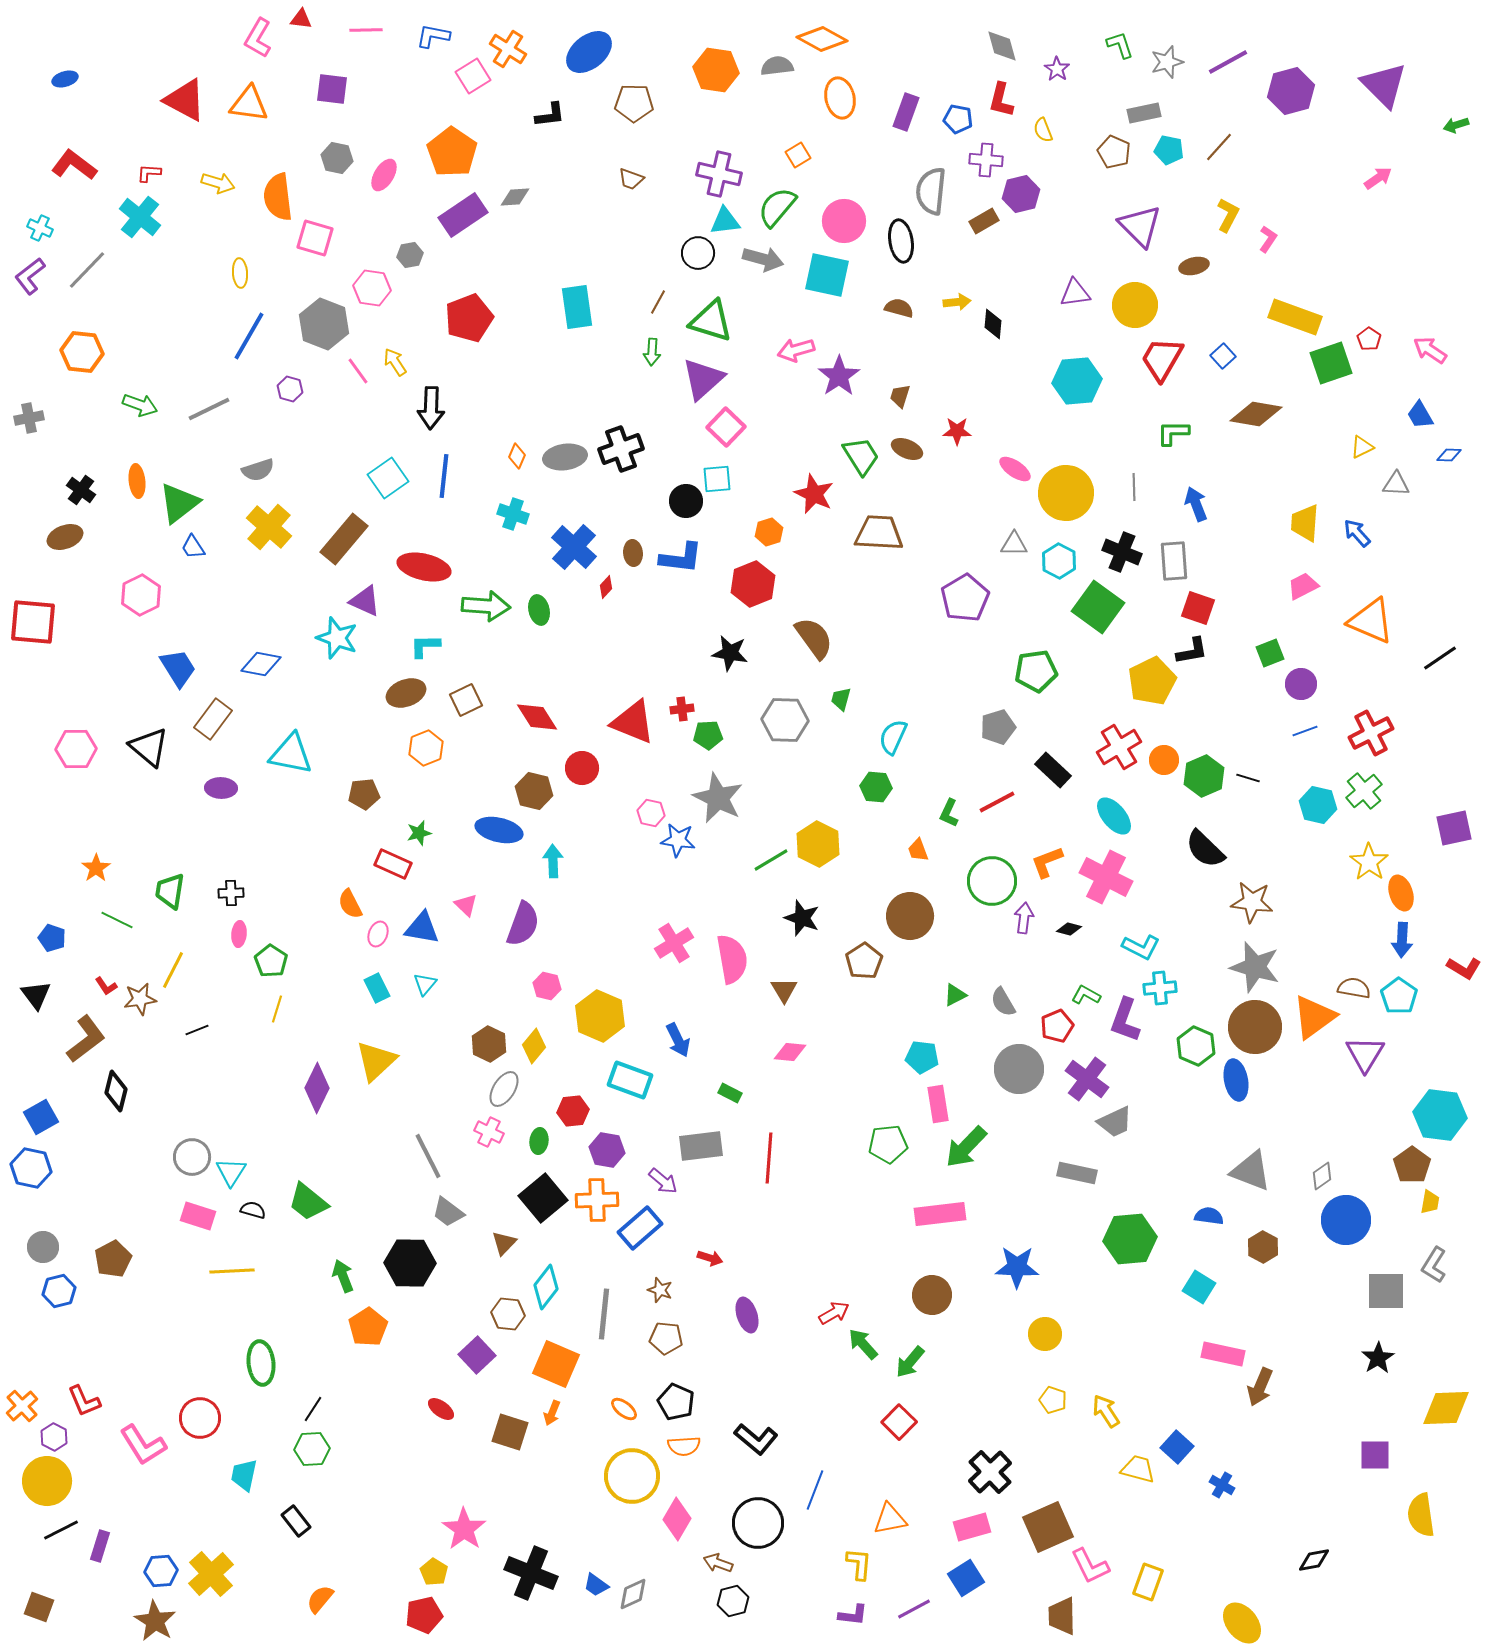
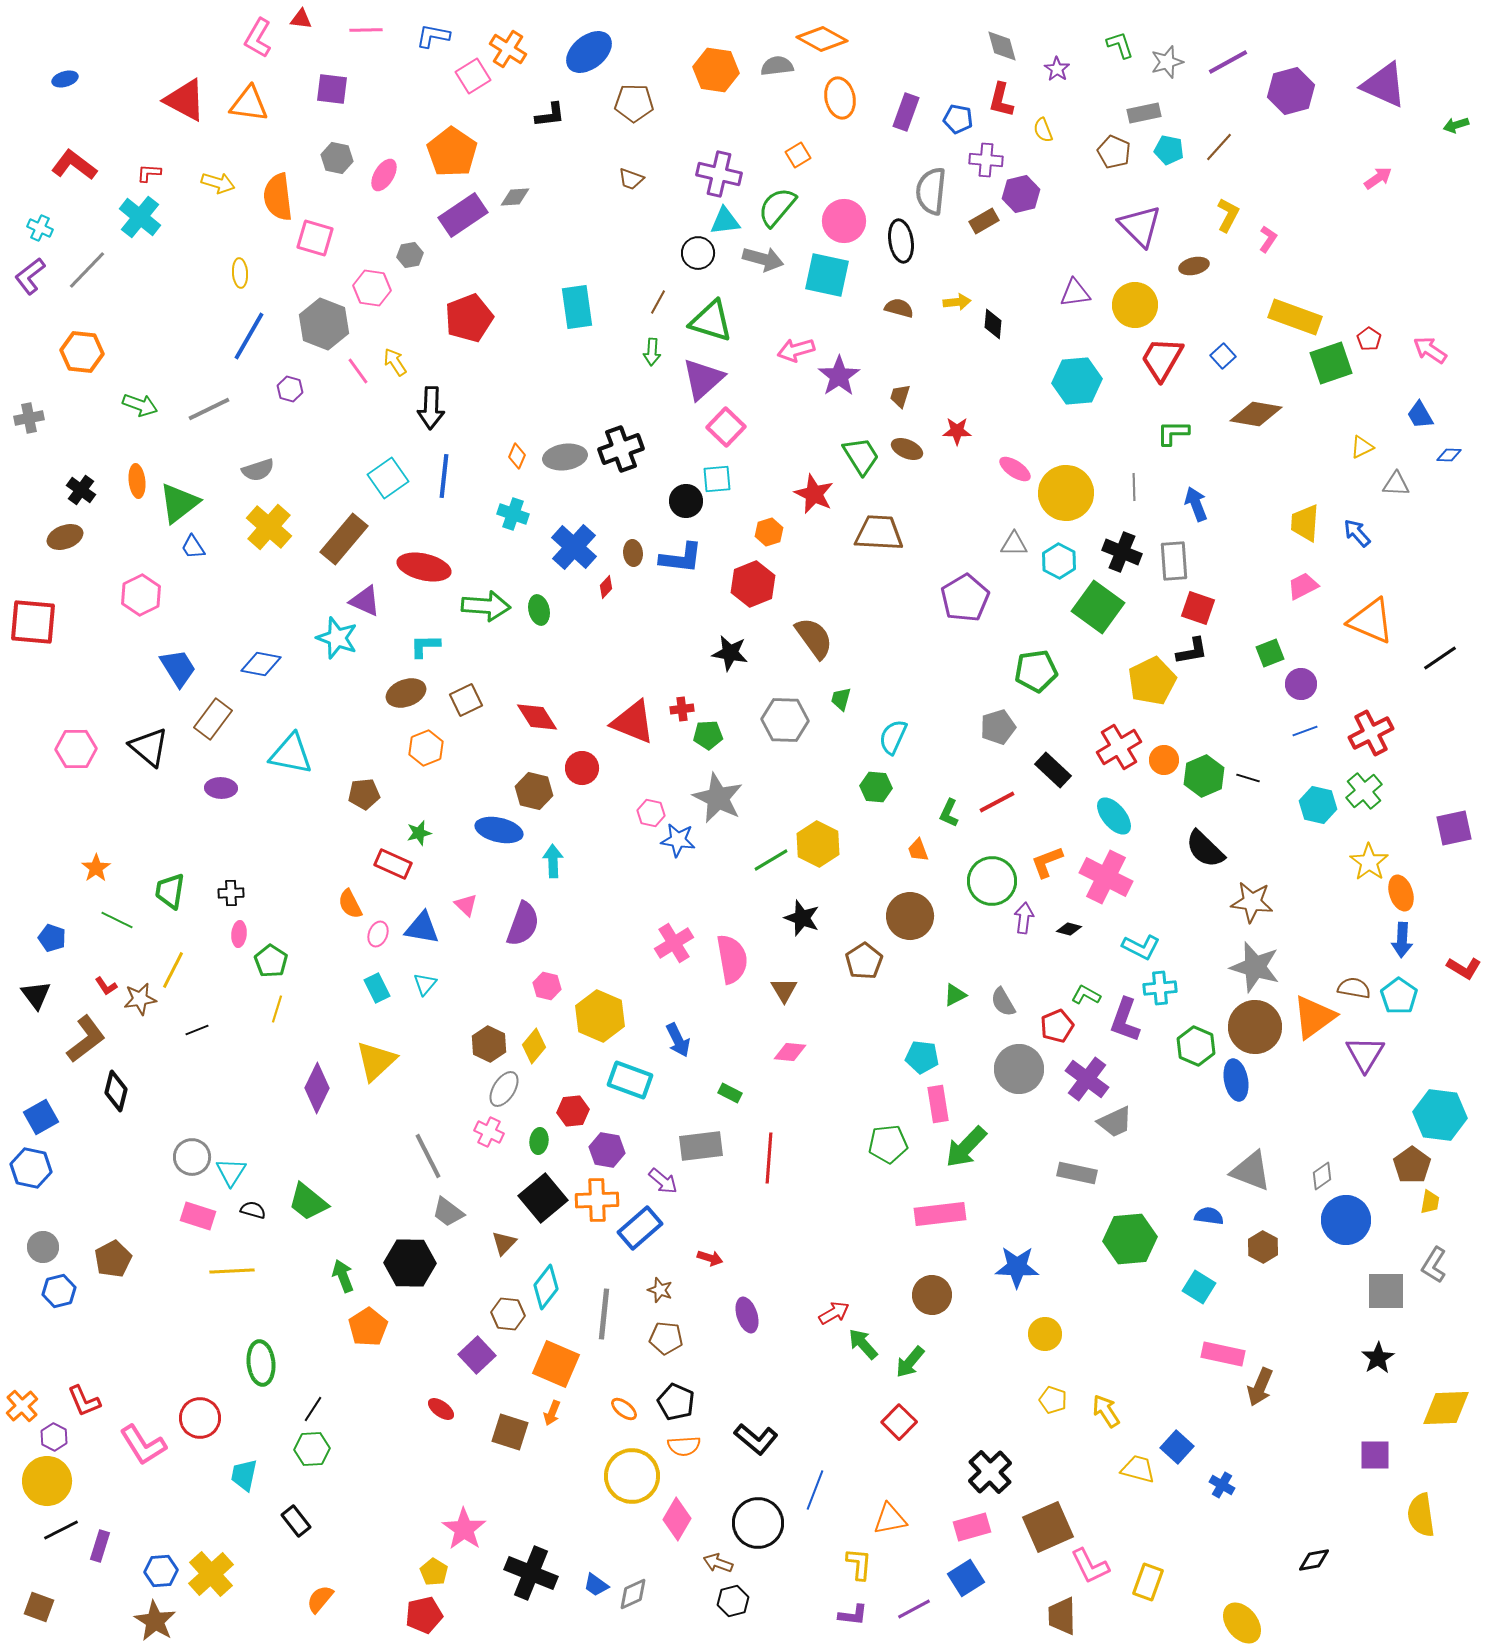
purple triangle at (1384, 85): rotated 21 degrees counterclockwise
